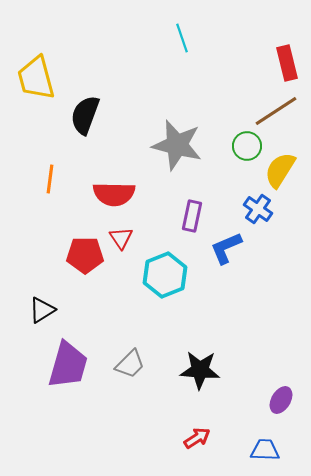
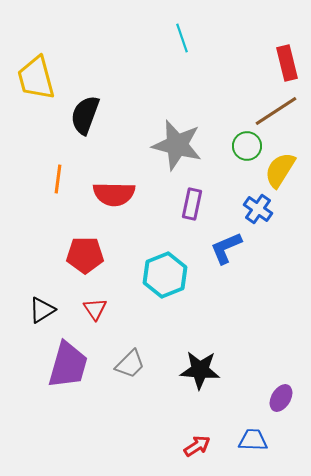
orange line: moved 8 px right
purple rectangle: moved 12 px up
red triangle: moved 26 px left, 71 px down
purple ellipse: moved 2 px up
red arrow: moved 8 px down
blue trapezoid: moved 12 px left, 10 px up
